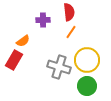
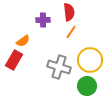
yellow circle: moved 3 px right
